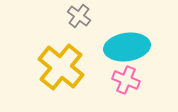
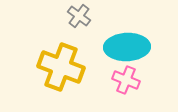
cyan ellipse: rotated 6 degrees clockwise
yellow cross: rotated 18 degrees counterclockwise
